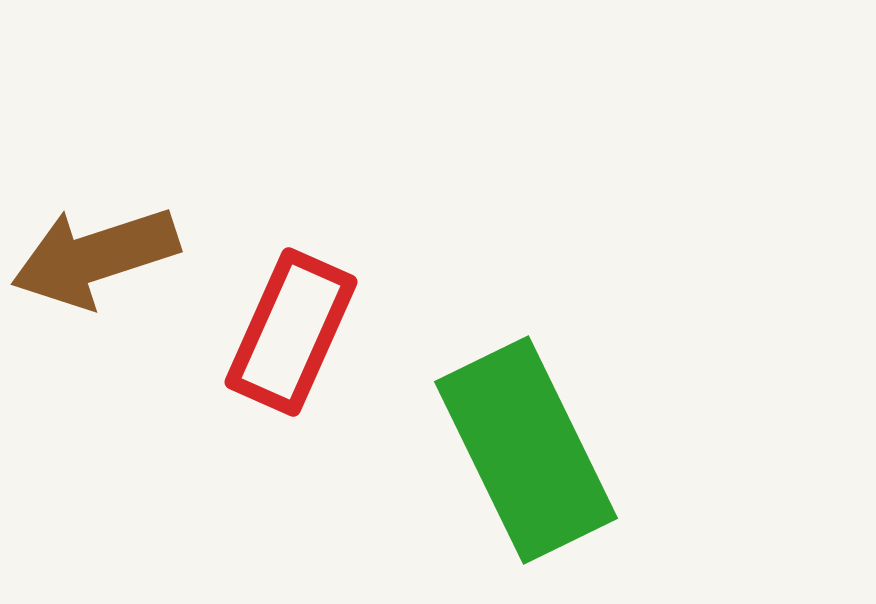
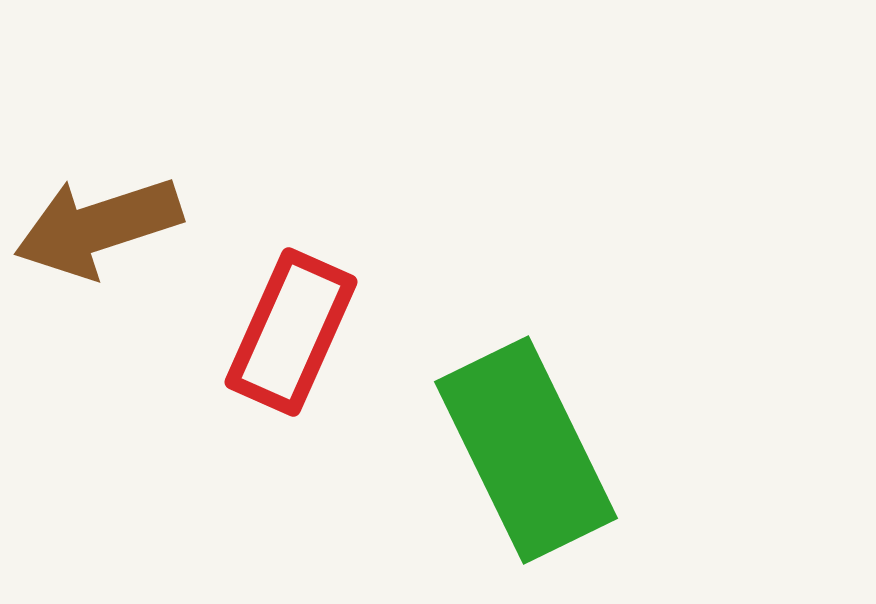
brown arrow: moved 3 px right, 30 px up
